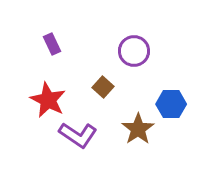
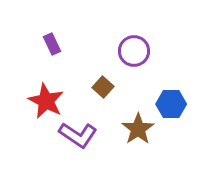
red star: moved 2 px left, 1 px down
